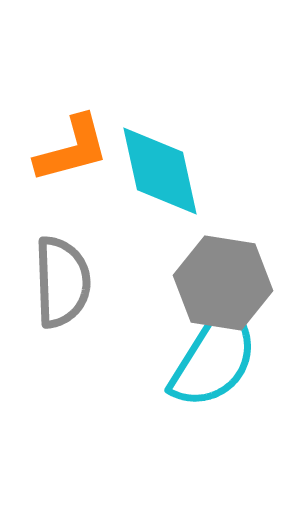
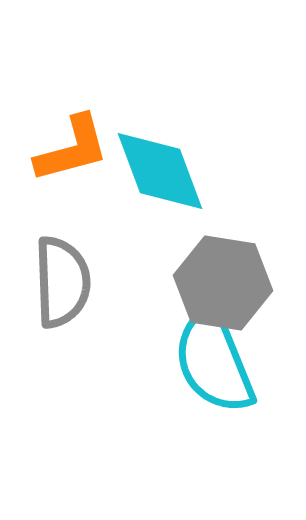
cyan diamond: rotated 8 degrees counterclockwise
cyan semicircle: moved 3 px down; rotated 126 degrees clockwise
